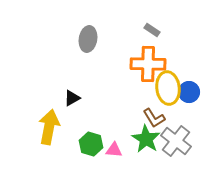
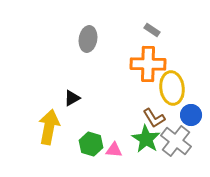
yellow ellipse: moved 4 px right
blue circle: moved 2 px right, 23 px down
